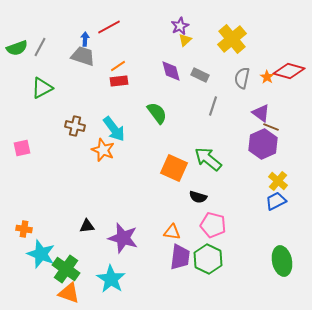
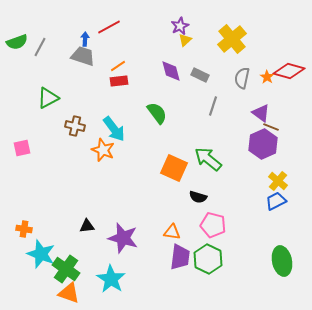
green semicircle at (17, 48): moved 6 px up
green triangle at (42, 88): moved 6 px right, 10 px down
